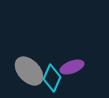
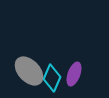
purple ellipse: moved 2 px right, 7 px down; rotated 50 degrees counterclockwise
